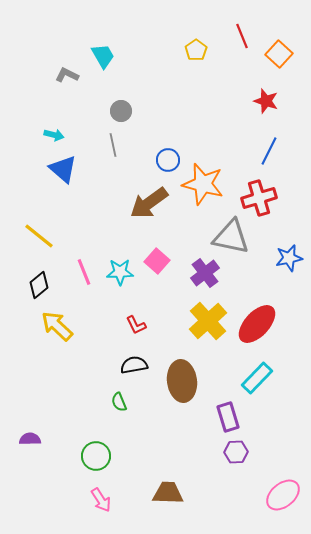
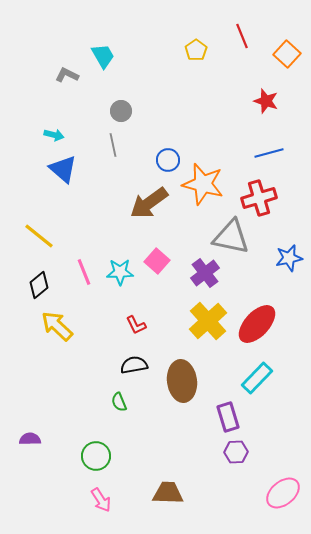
orange square: moved 8 px right
blue line: moved 2 px down; rotated 48 degrees clockwise
pink ellipse: moved 2 px up
